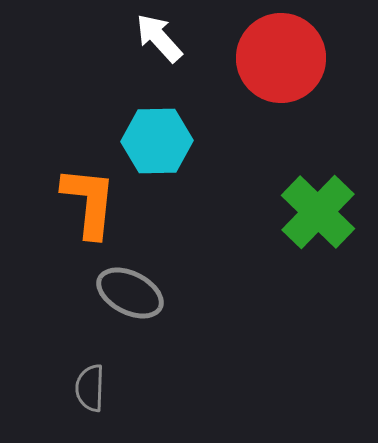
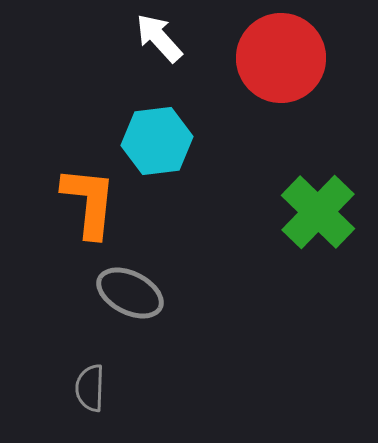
cyan hexagon: rotated 6 degrees counterclockwise
